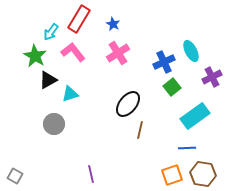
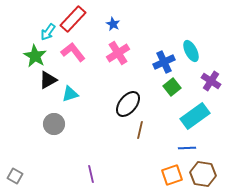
red rectangle: moved 6 px left; rotated 12 degrees clockwise
cyan arrow: moved 3 px left
purple cross: moved 1 px left, 4 px down; rotated 30 degrees counterclockwise
